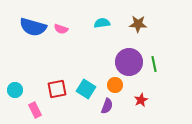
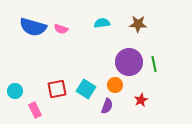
cyan circle: moved 1 px down
